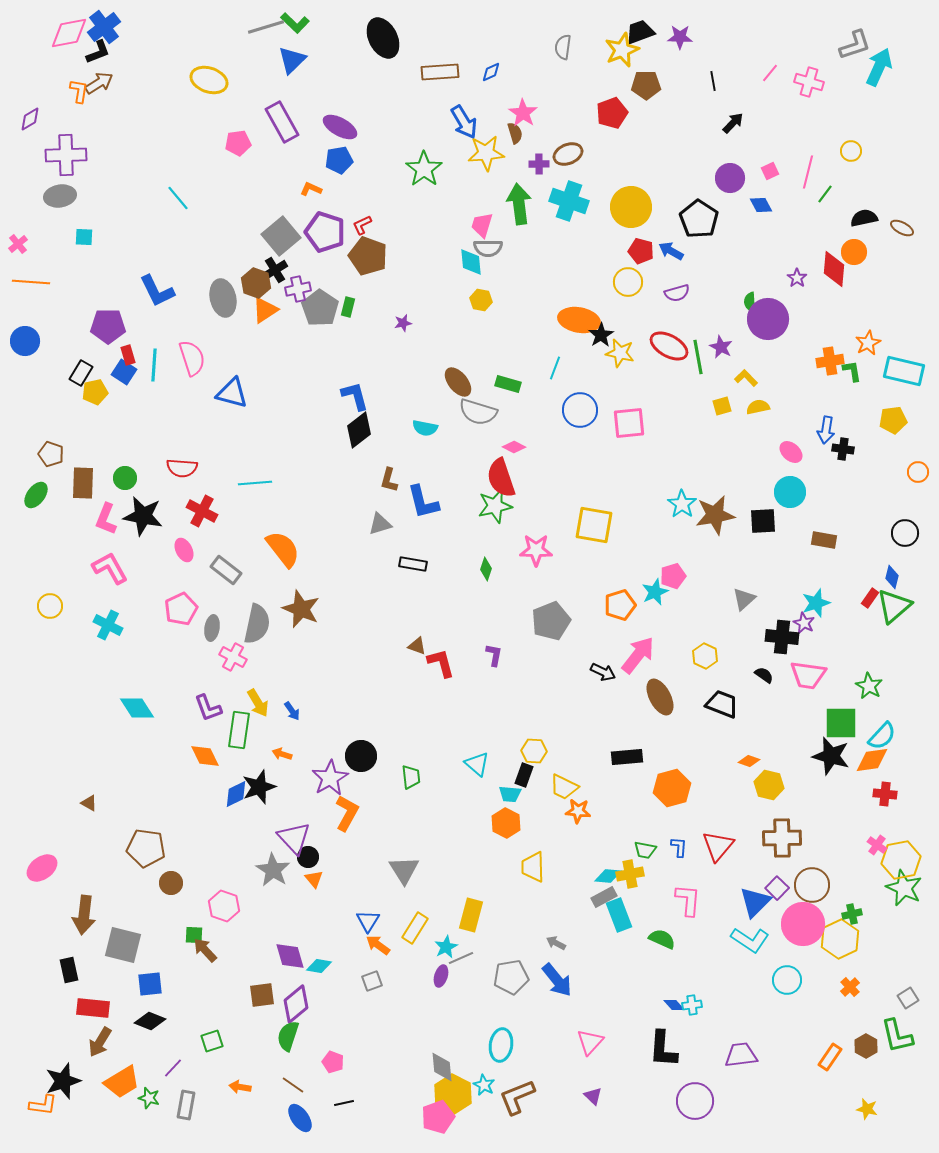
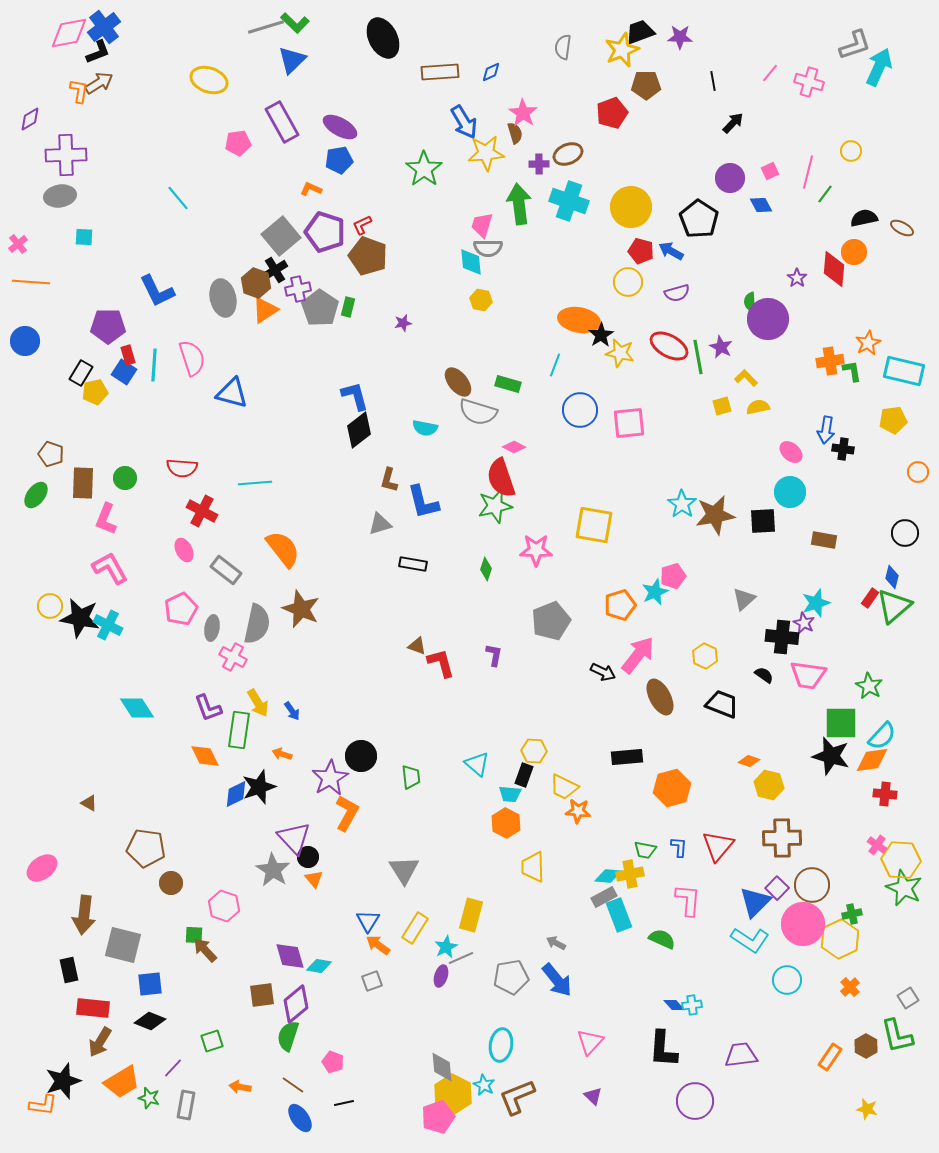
cyan line at (555, 368): moved 3 px up
black star at (143, 516): moved 63 px left, 102 px down
yellow hexagon at (901, 860): rotated 15 degrees clockwise
